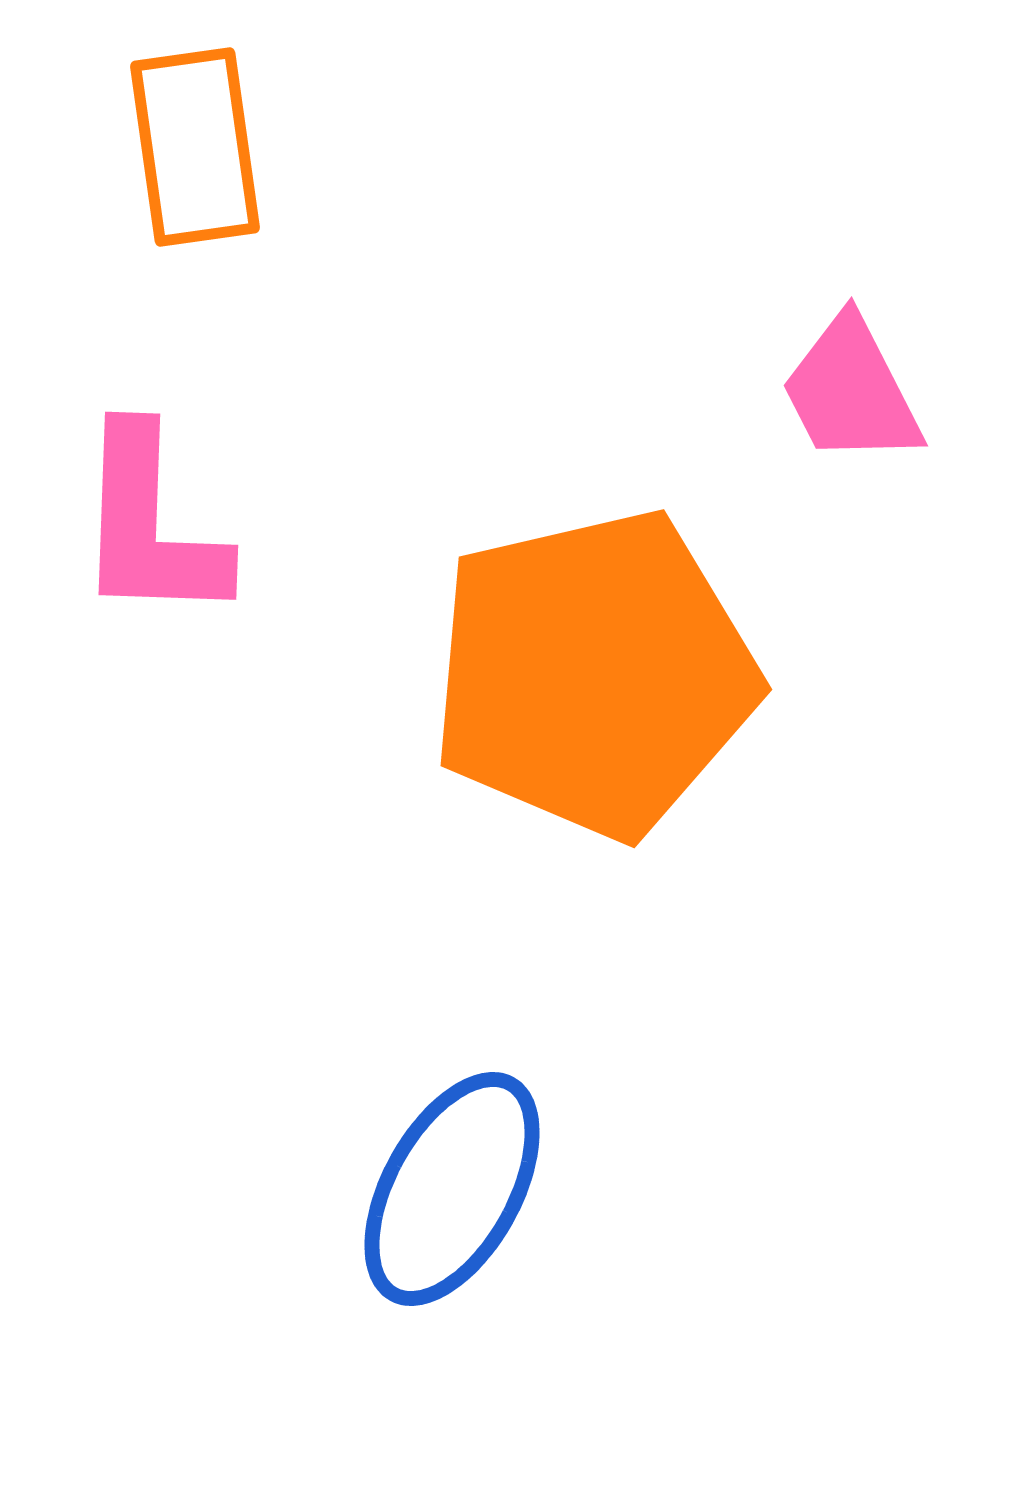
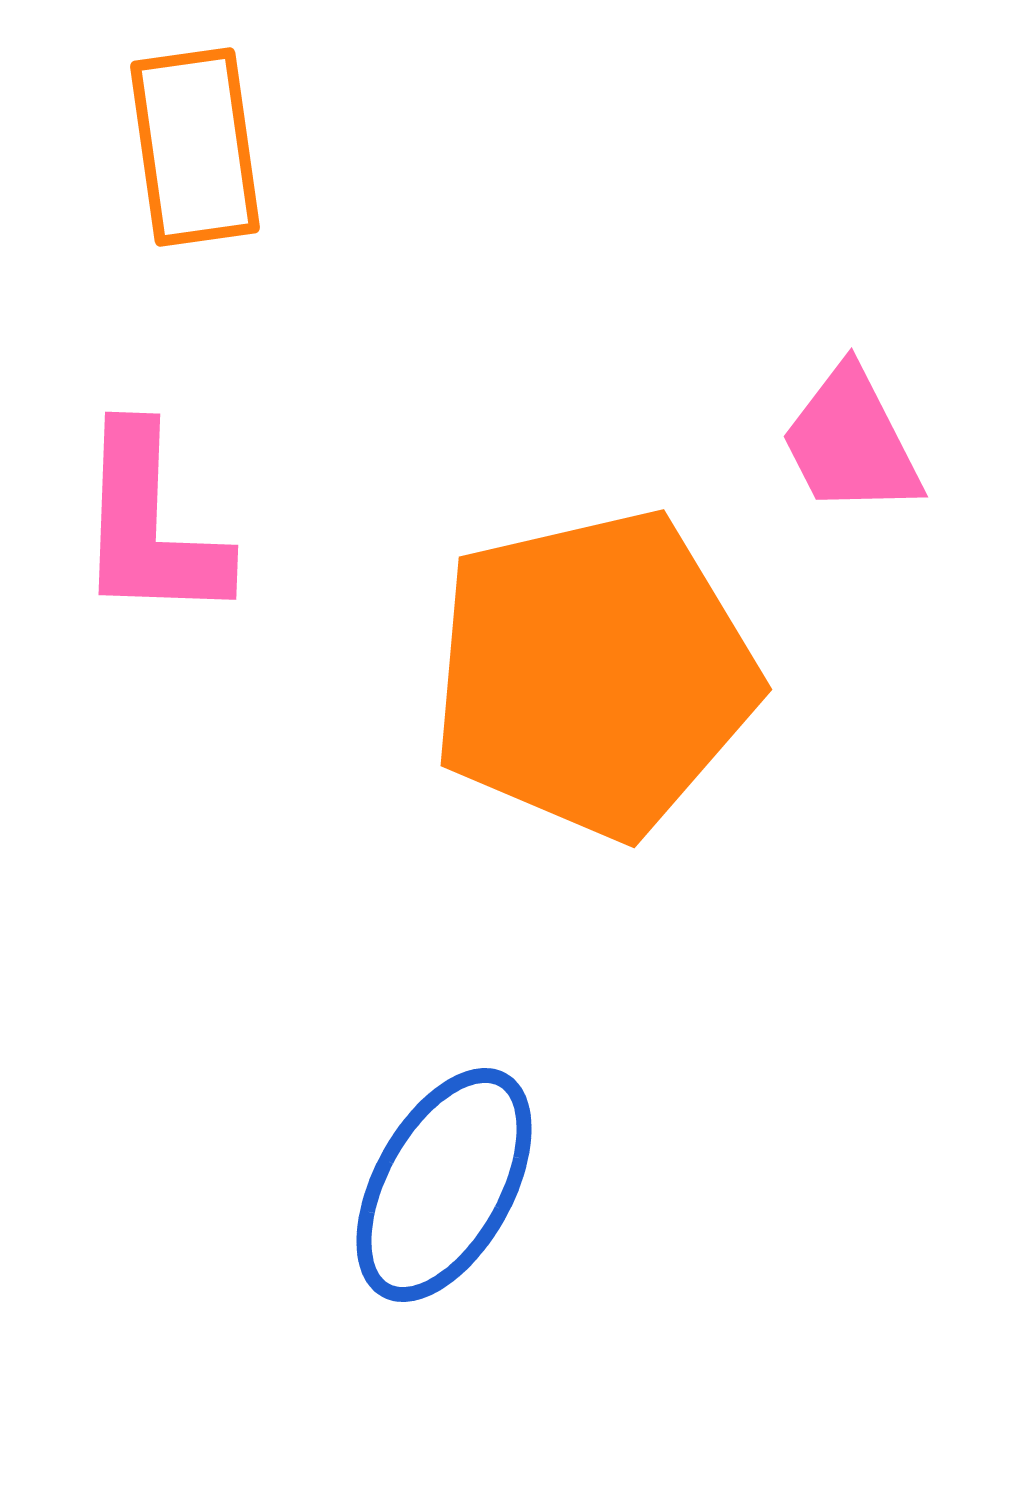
pink trapezoid: moved 51 px down
blue ellipse: moved 8 px left, 4 px up
